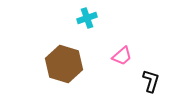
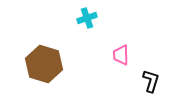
pink trapezoid: moved 1 px left, 1 px up; rotated 130 degrees clockwise
brown hexagon: moved 20 px left
